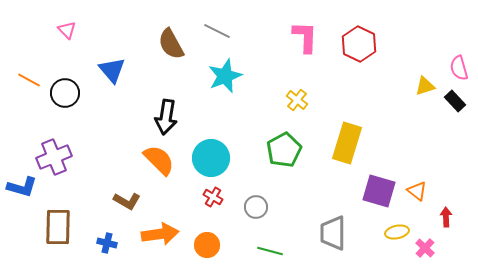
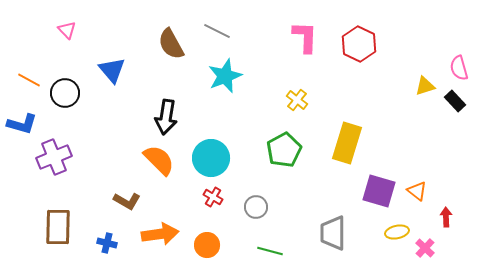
blue L-shape: moved 63 px up
